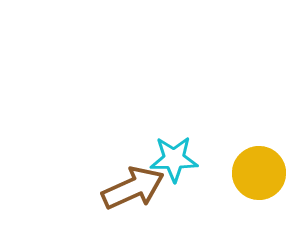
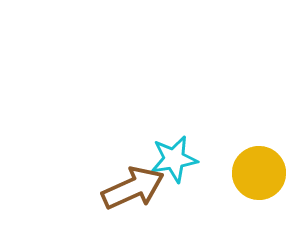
cyan star: rotated 9 degrees counterclockwise
